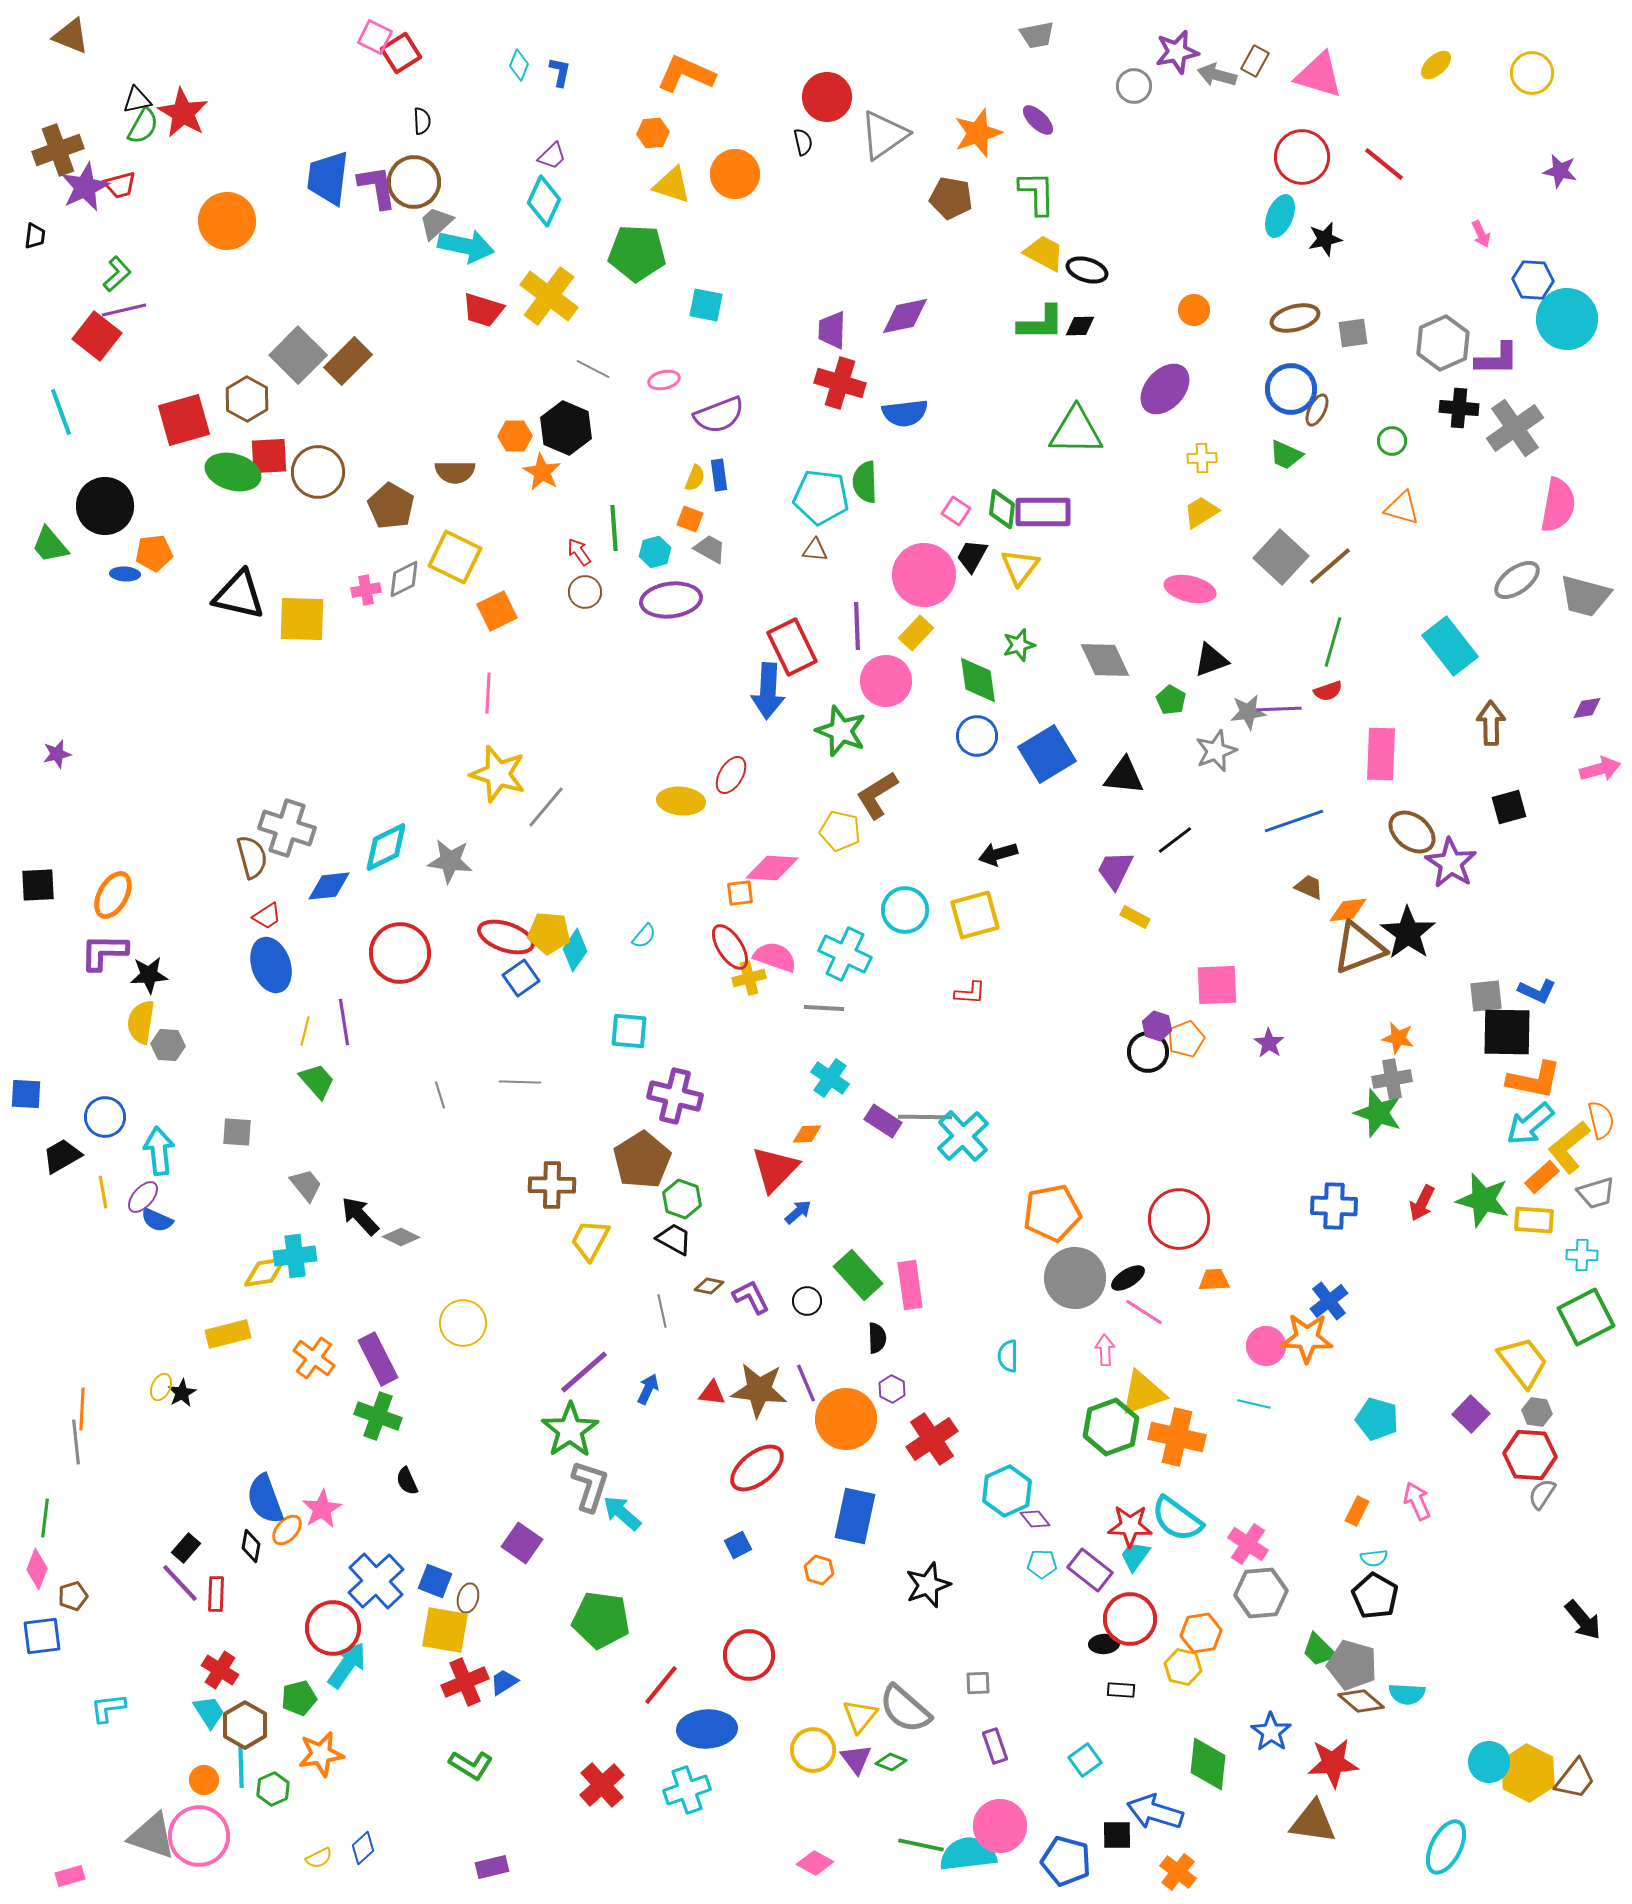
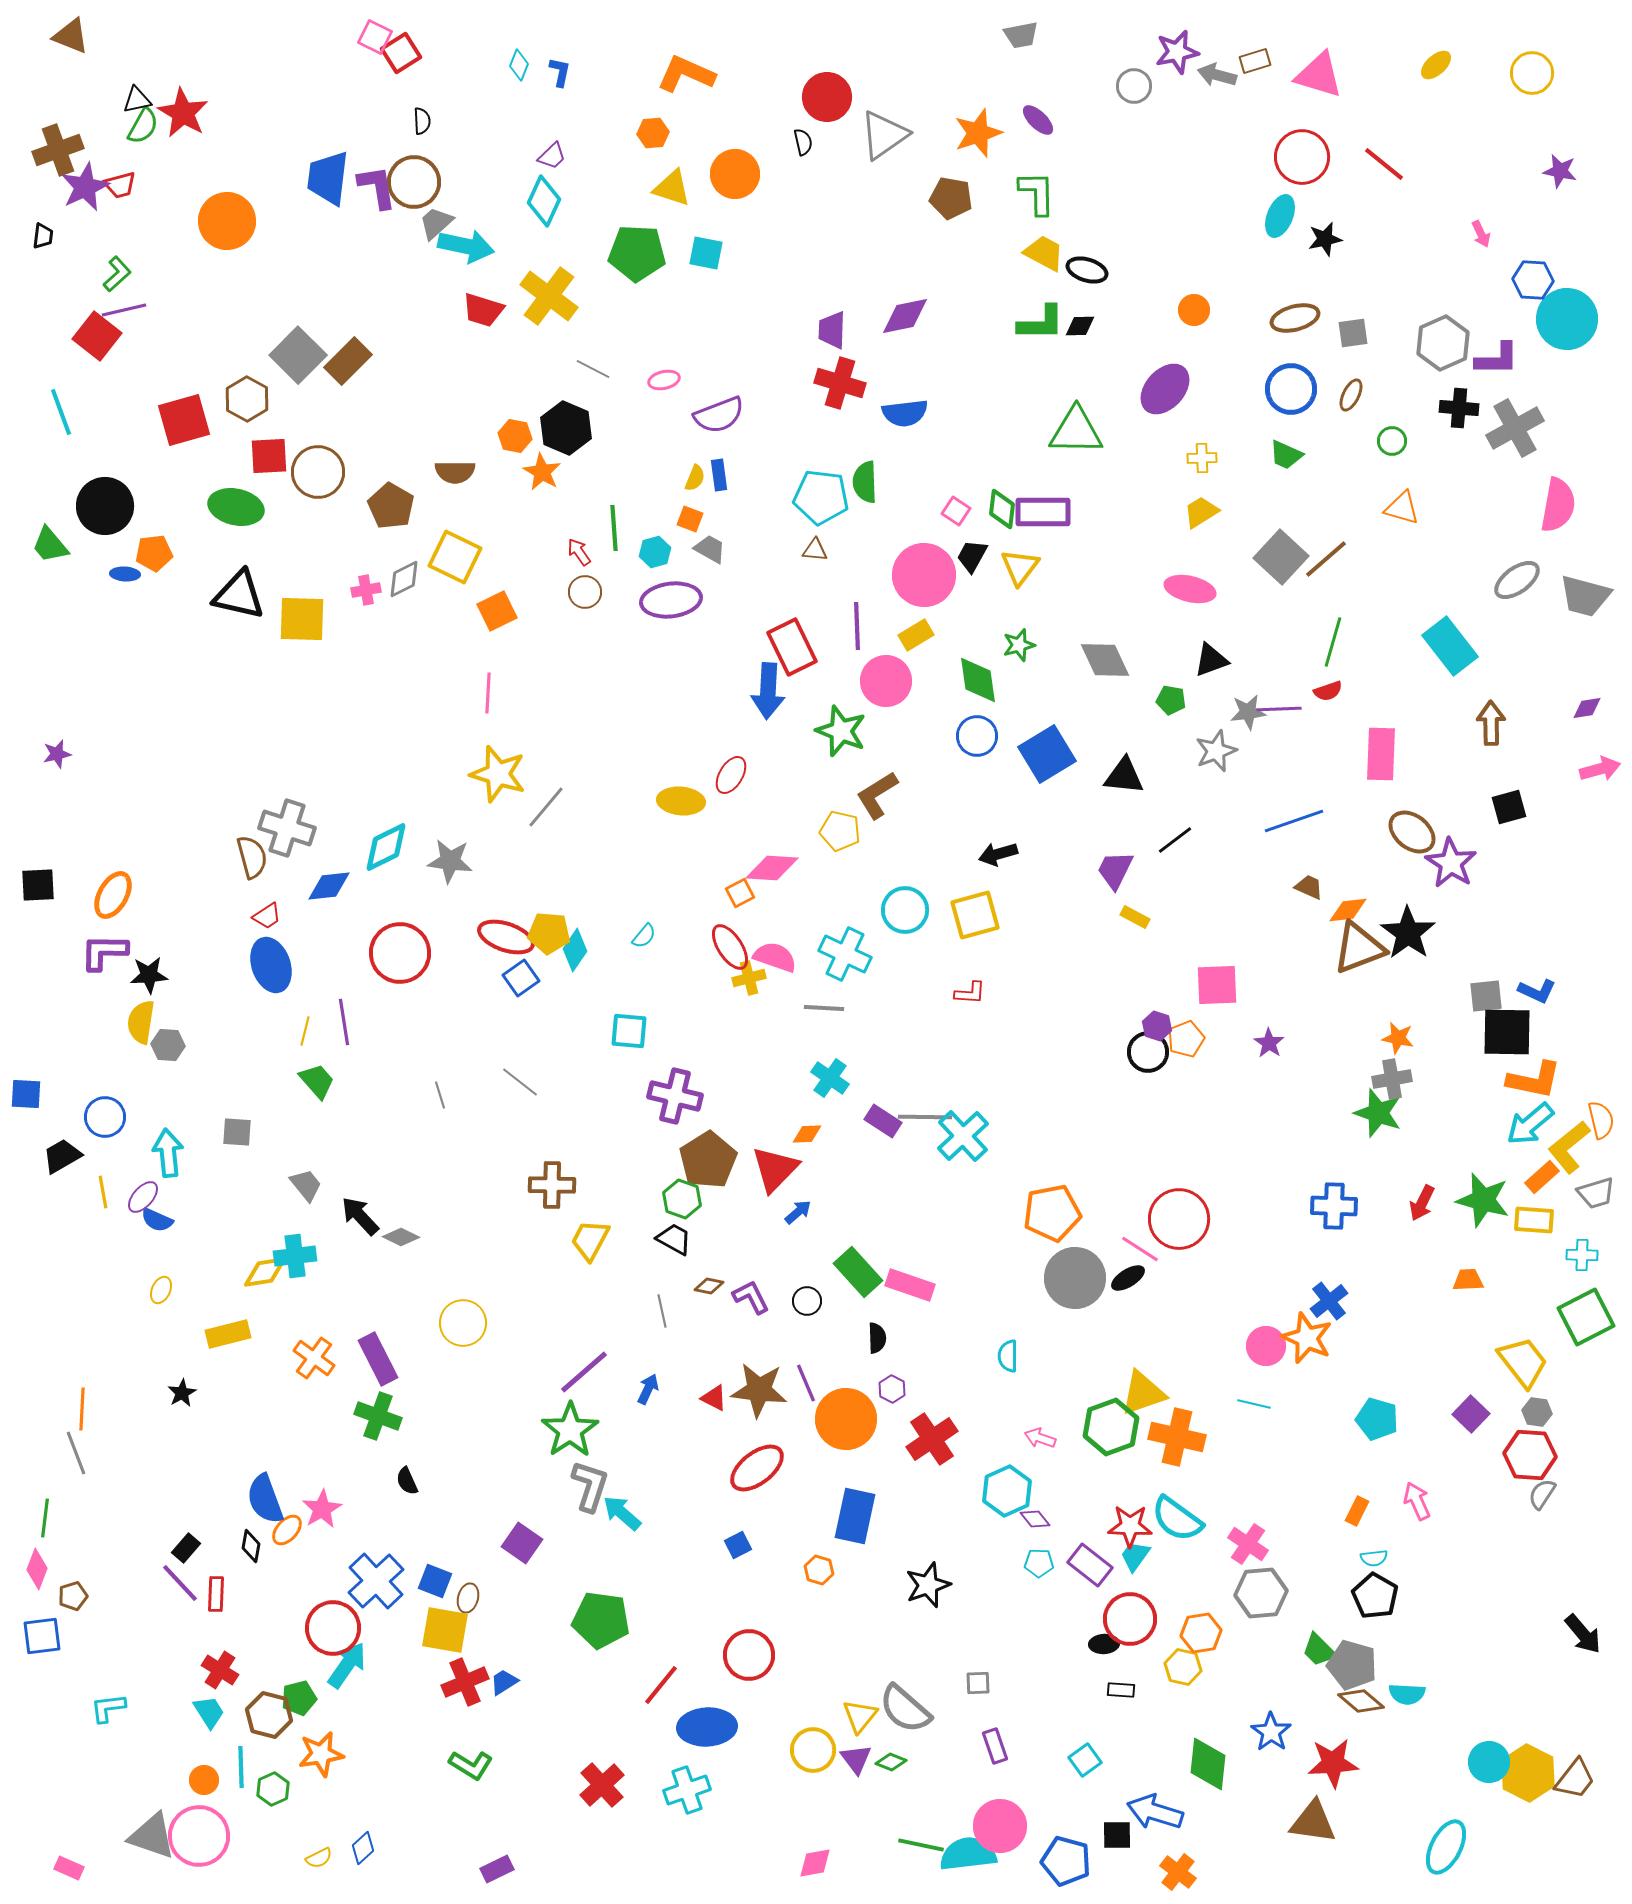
gray trapezoid at (1037, 35): moved 16 px left
brown rectangle at (1255, 61): rotated 44 degrees clockwise
yellow triangle at (672, 185): moved 3 px down
black trapezoid at (35, 236): moved 8 px right
cyan square at (706, 305): moved 52 px up
brown ellipse at (1317, 410): moved 34 px right, 15 px up
gray cross at (1515, 428): rotated 6 degrees clockwise
orange hexagon at (515, 436): rotated 12 degrees clockwise
green ellipse at (233, 472): moved 3 px right, 35 px down; rotated 4 degrees counterclockwise
brown line at (1330, 566): moved 4 px left, 7 px up
yellow rectangle at (916, 633): moved 2 px down; rotated 16 degrees clockwise
green pentagon at (1171, 700): rotated 20 degrees counterclockwise
orange square at (740, 893): rotated 20 degrees counterclockwise
gray line at (520, 1082): rotated 36 degrees clockwise
cyan arrow at (159, 1151): moved 9 px right, 2 px down
brown pentagon at (642, 1160): moved 66 px right
green rectangle at (858, 1275): moved 3 px up
orange trapezoid at (1214, 1280): moved 254 px right
pink rectangle at (910, 1285): rotated 63 degrees counterclockwise
pink line at (1144, 1312): moved 4 px left, 63 px up
orange star at (1307, 1338): rotated 21 degrees clockwise
pink arrow at (1105, 1350): moved 65 px left, 88 px down; rotated 68 degrees counterclockwise
yellow ellipse at (161, 1387): moved 97 px up
red triangle at (712, 1393): moved 2 px right, 5 px down; rotated 20 degrees clockwise
gray line at (76, 1442): moved 11 px down; rotated 15 degrees counterclockwise
cyan pentagon at (1042, 1564): moved 3 px left, 1 px up
purple rectangle at (1090, 1570): moved 5 px up
black arrow at (1583, 1620): moved 14 px down
brown hexagon at (245, 1725): moved 24 px right, 10 px up; rotated 15 degrees counterclockwise
blue ellipse at (707, 1729): moved 2 px up
pink diamond at (815, 1863): rotated 39 degrees counterclockwise
purple rectangle at (492, 1867): moved 5 px right, 2 px down; rotated 12 degrees counterclockwise
pink rectangle at (70, 1876): moved 1 px left, 8 px up; rotated 40 degrees clockwise
